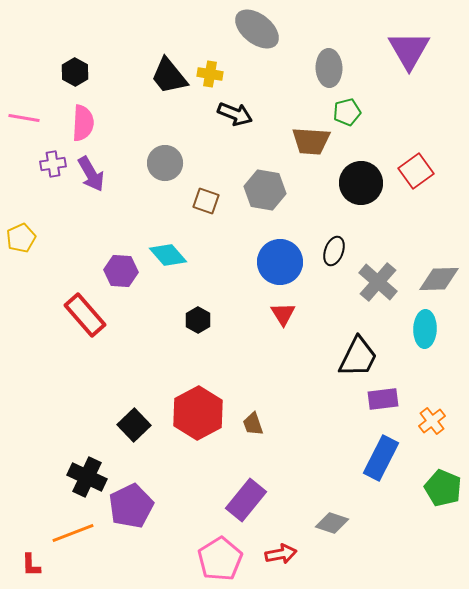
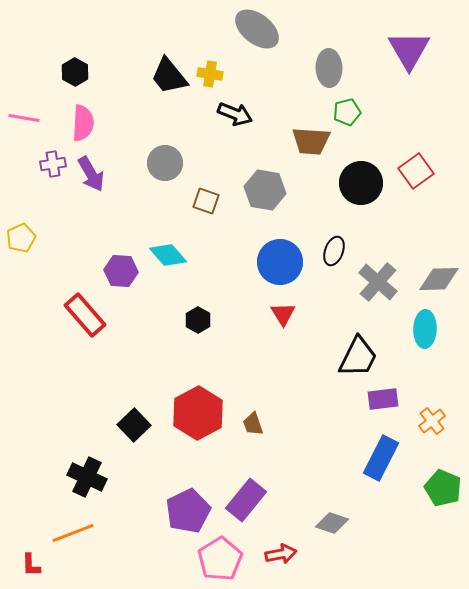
purple pentagon at (131, 506): moved 57 px right, 5 px down
